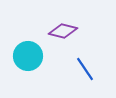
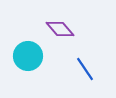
purple diamond: moved 3 px left, 2 px up; rotated 36 degrees clockwise
